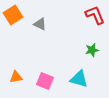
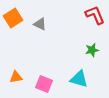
orange square: moved 3 px down
pink square: moved 1 px left, 3 px down
